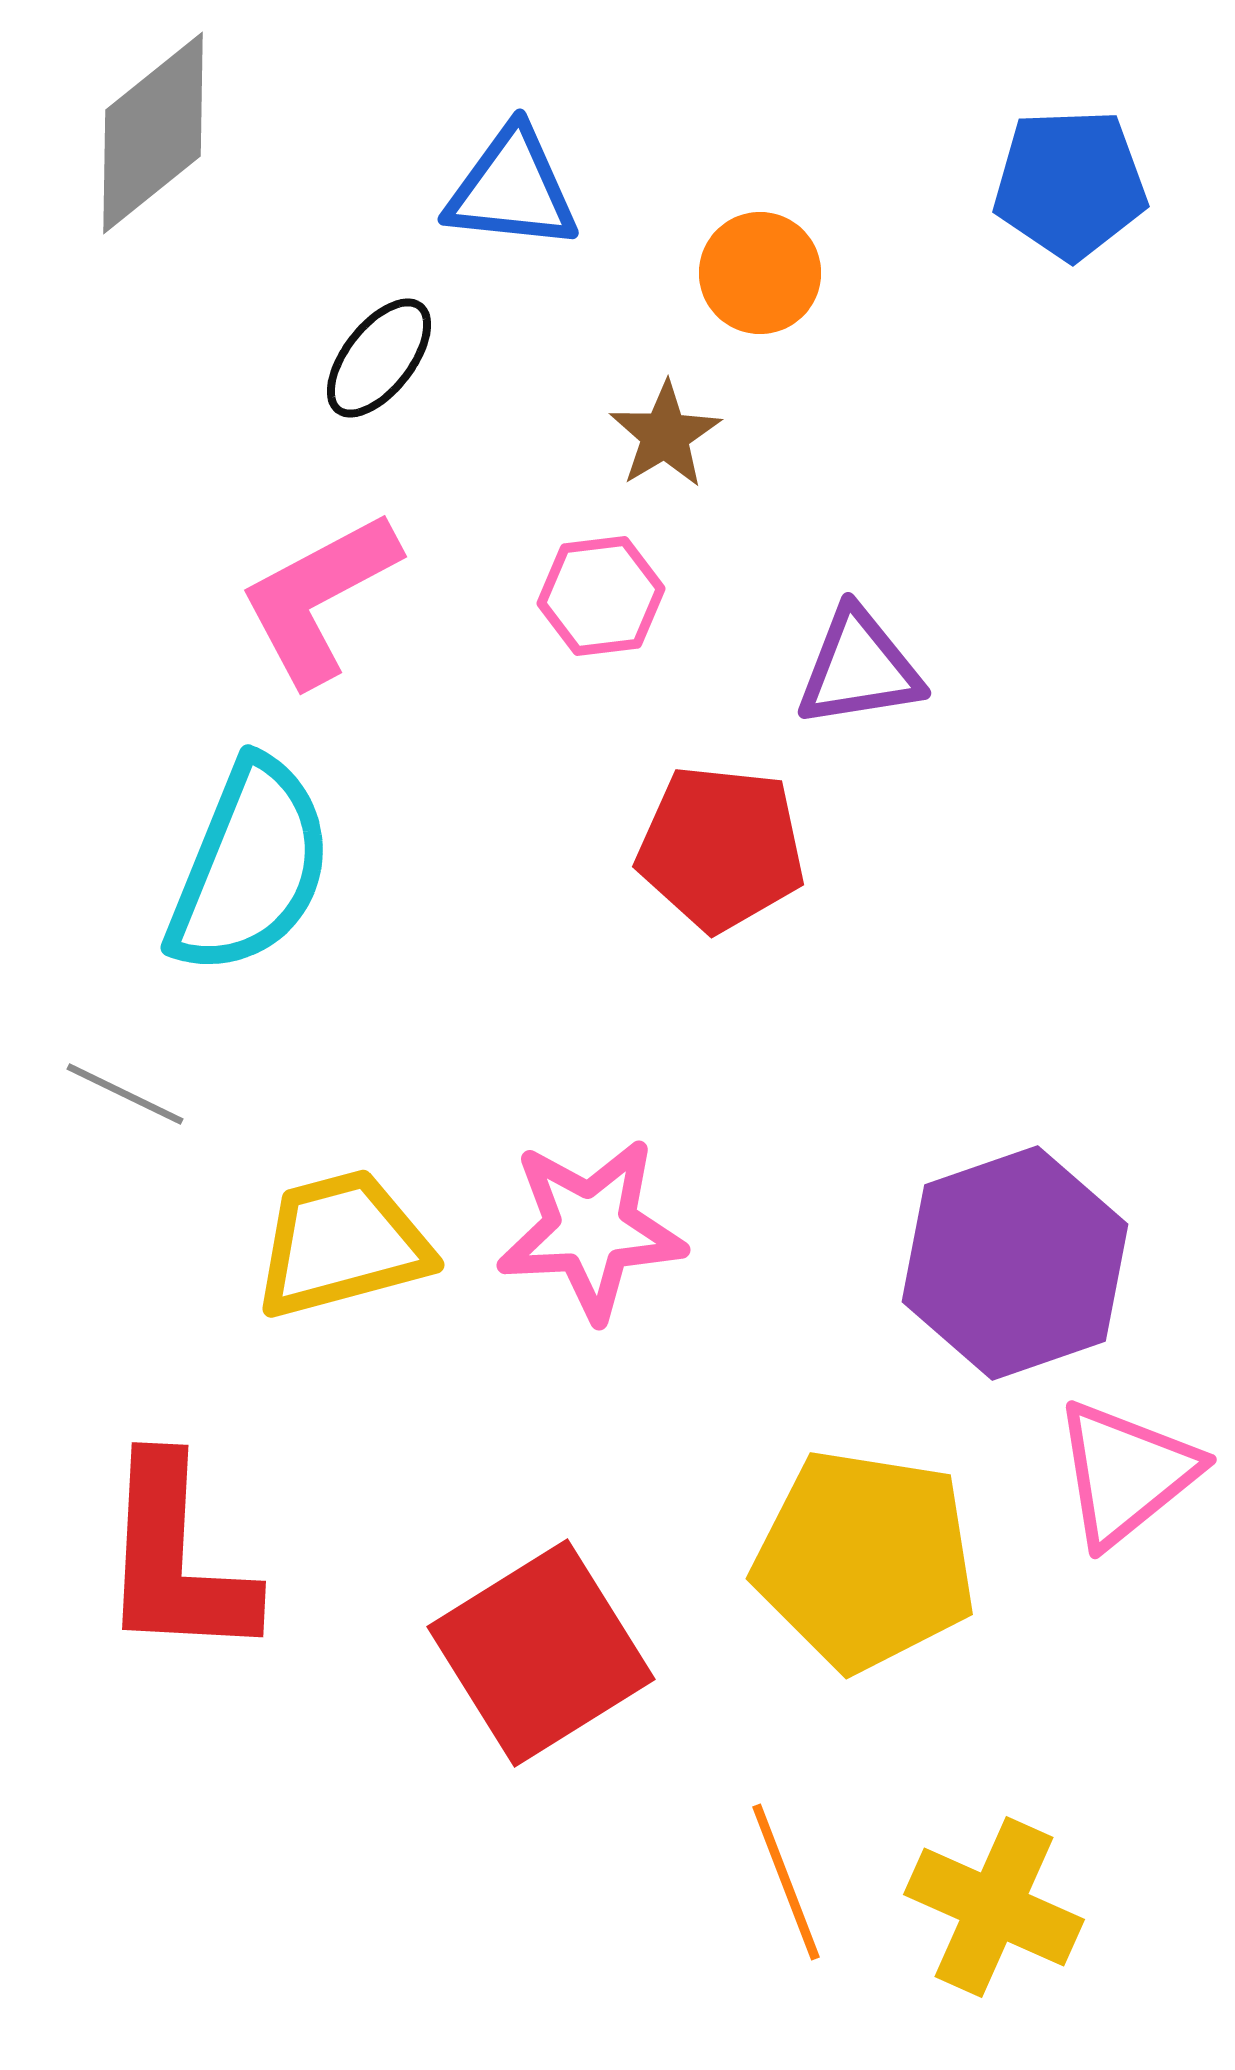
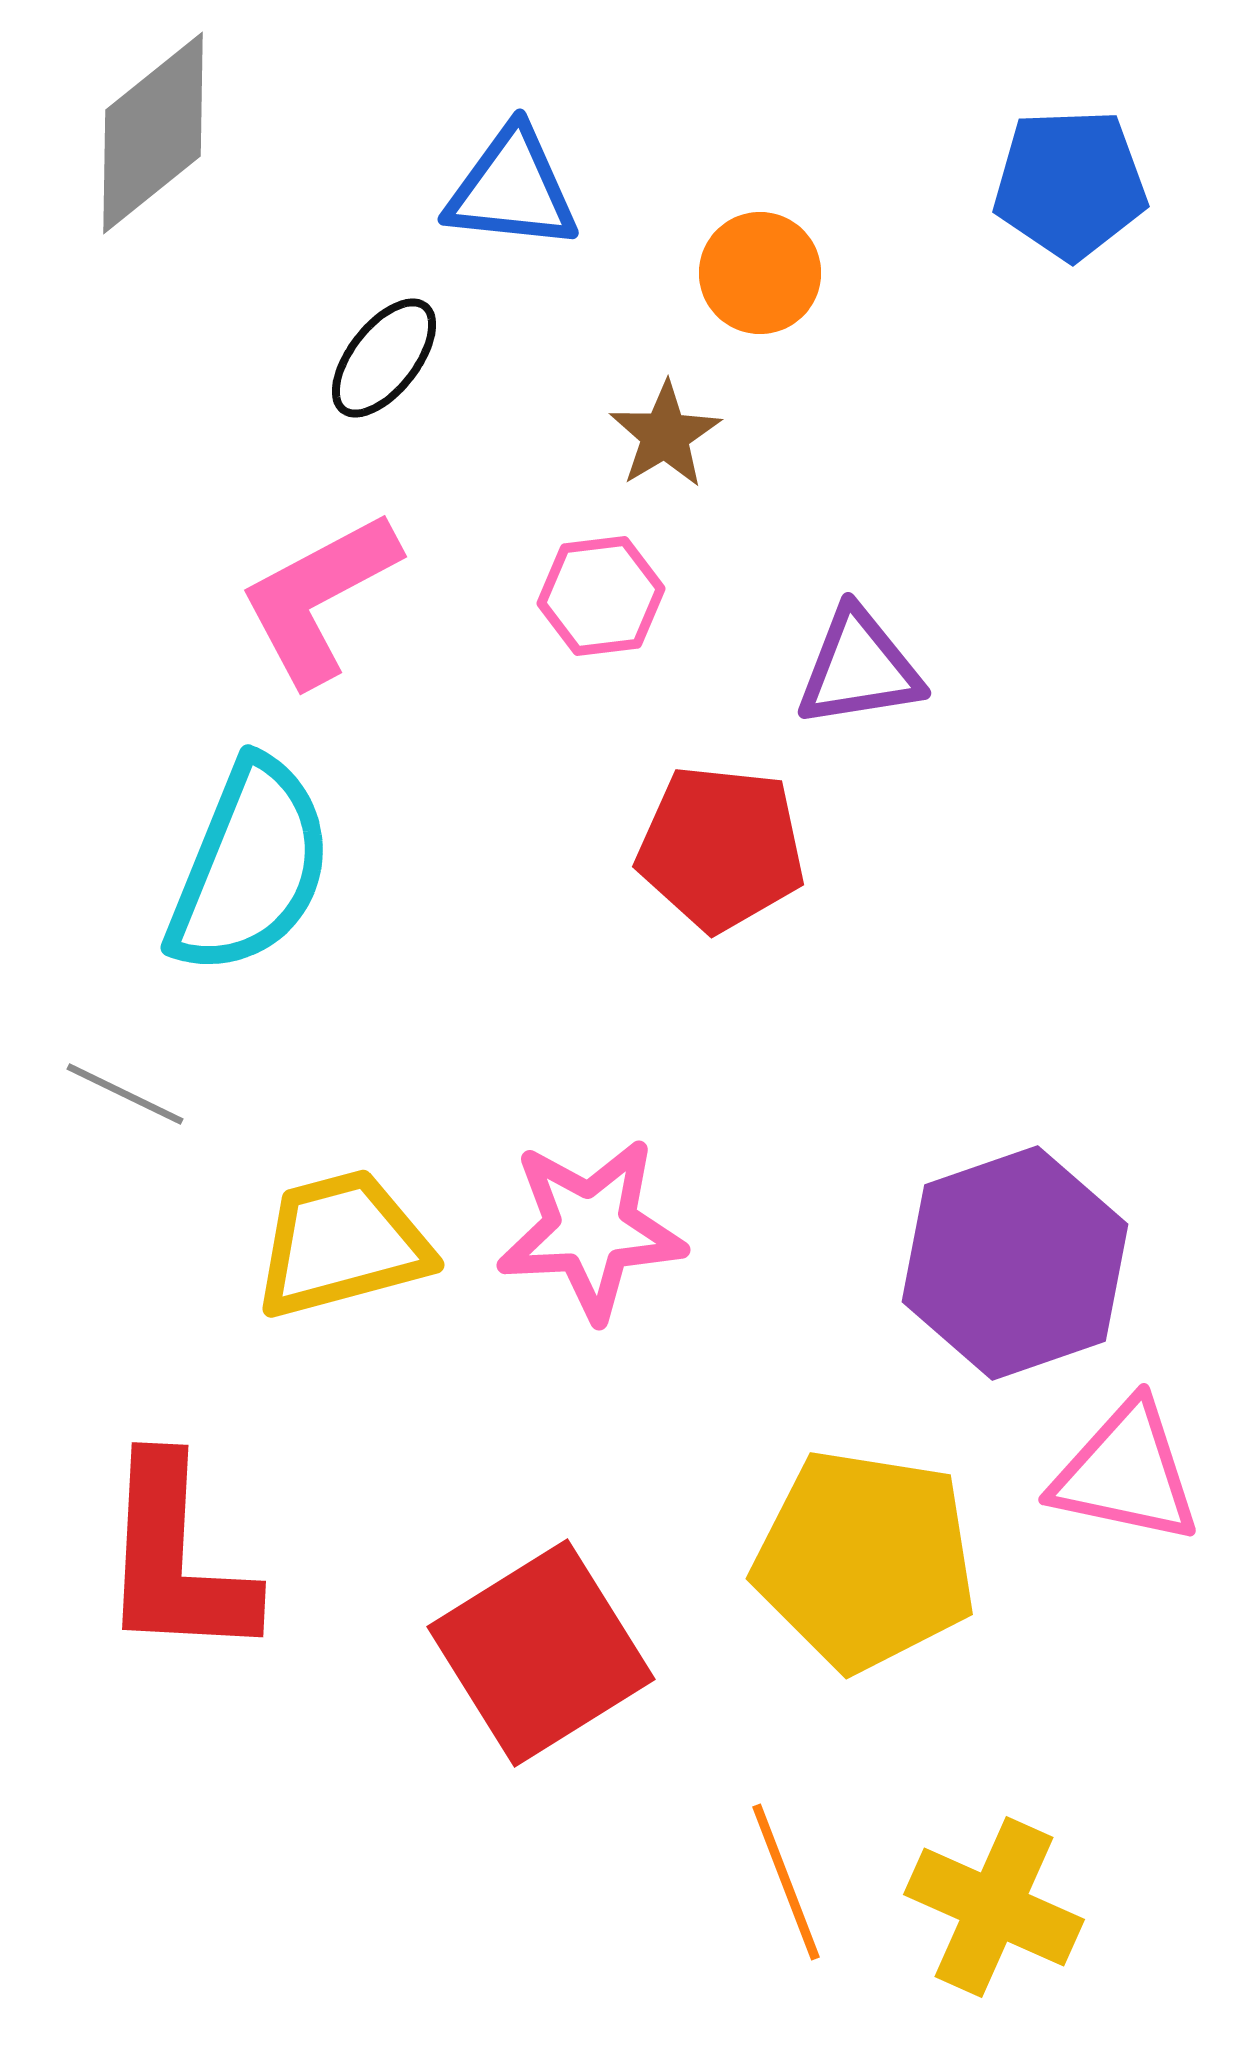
black ellipse: moved 5 px right
pink triangle: rotated 51 degrees clockwise
